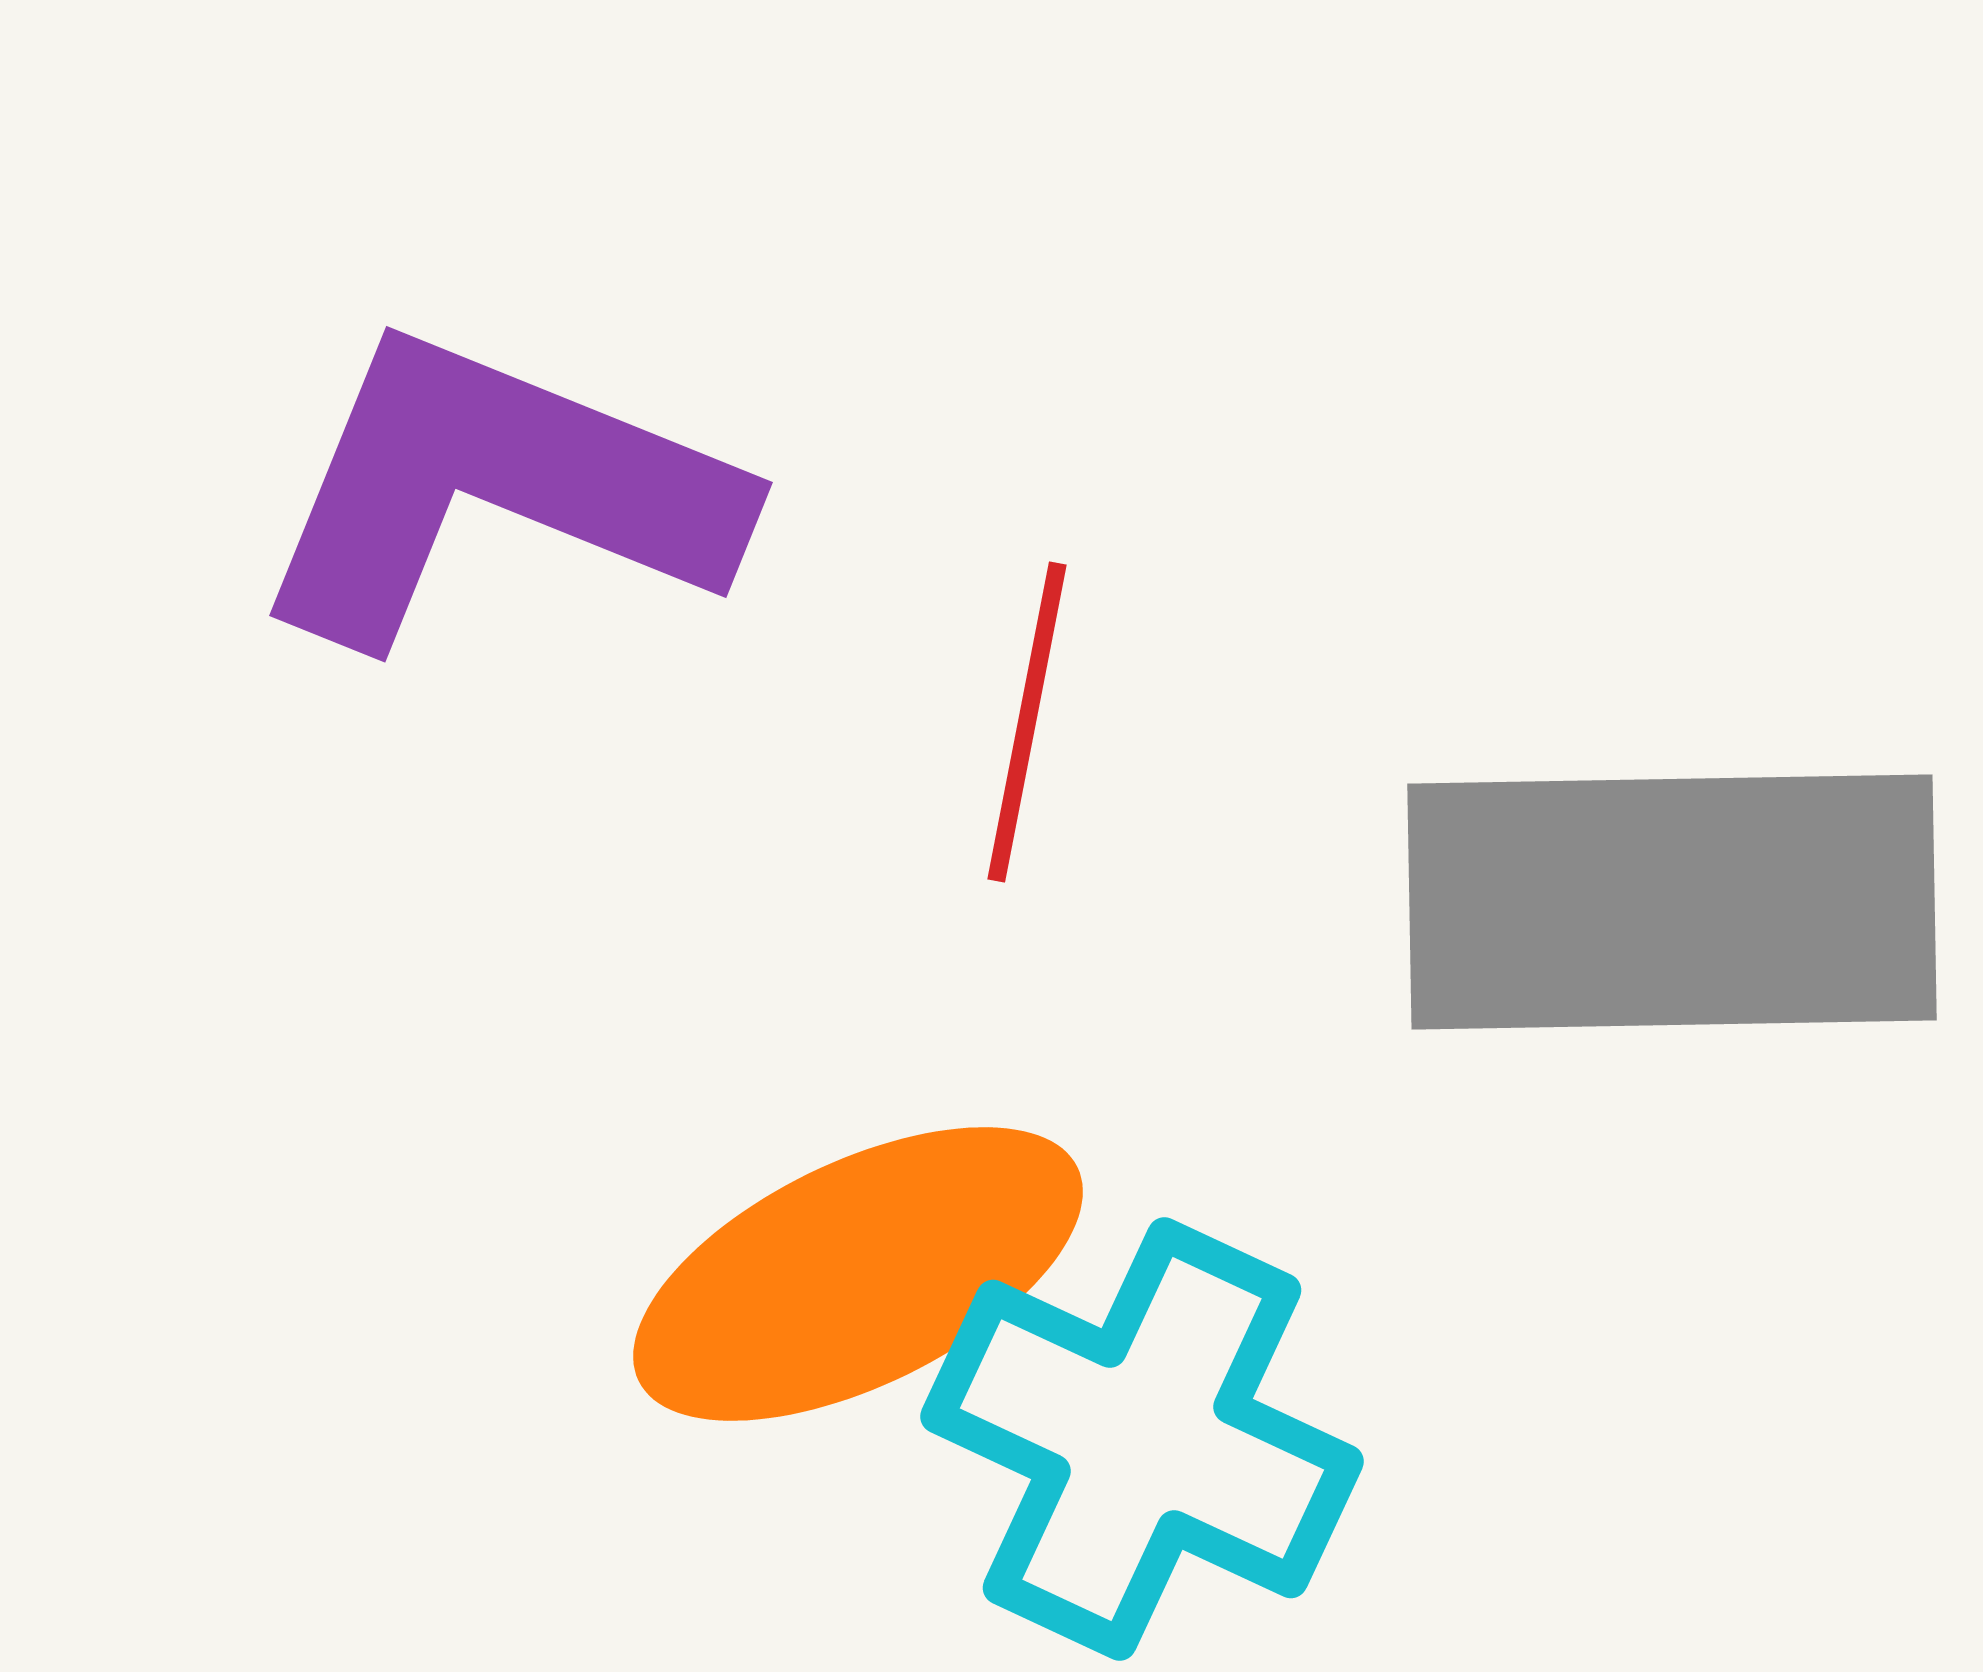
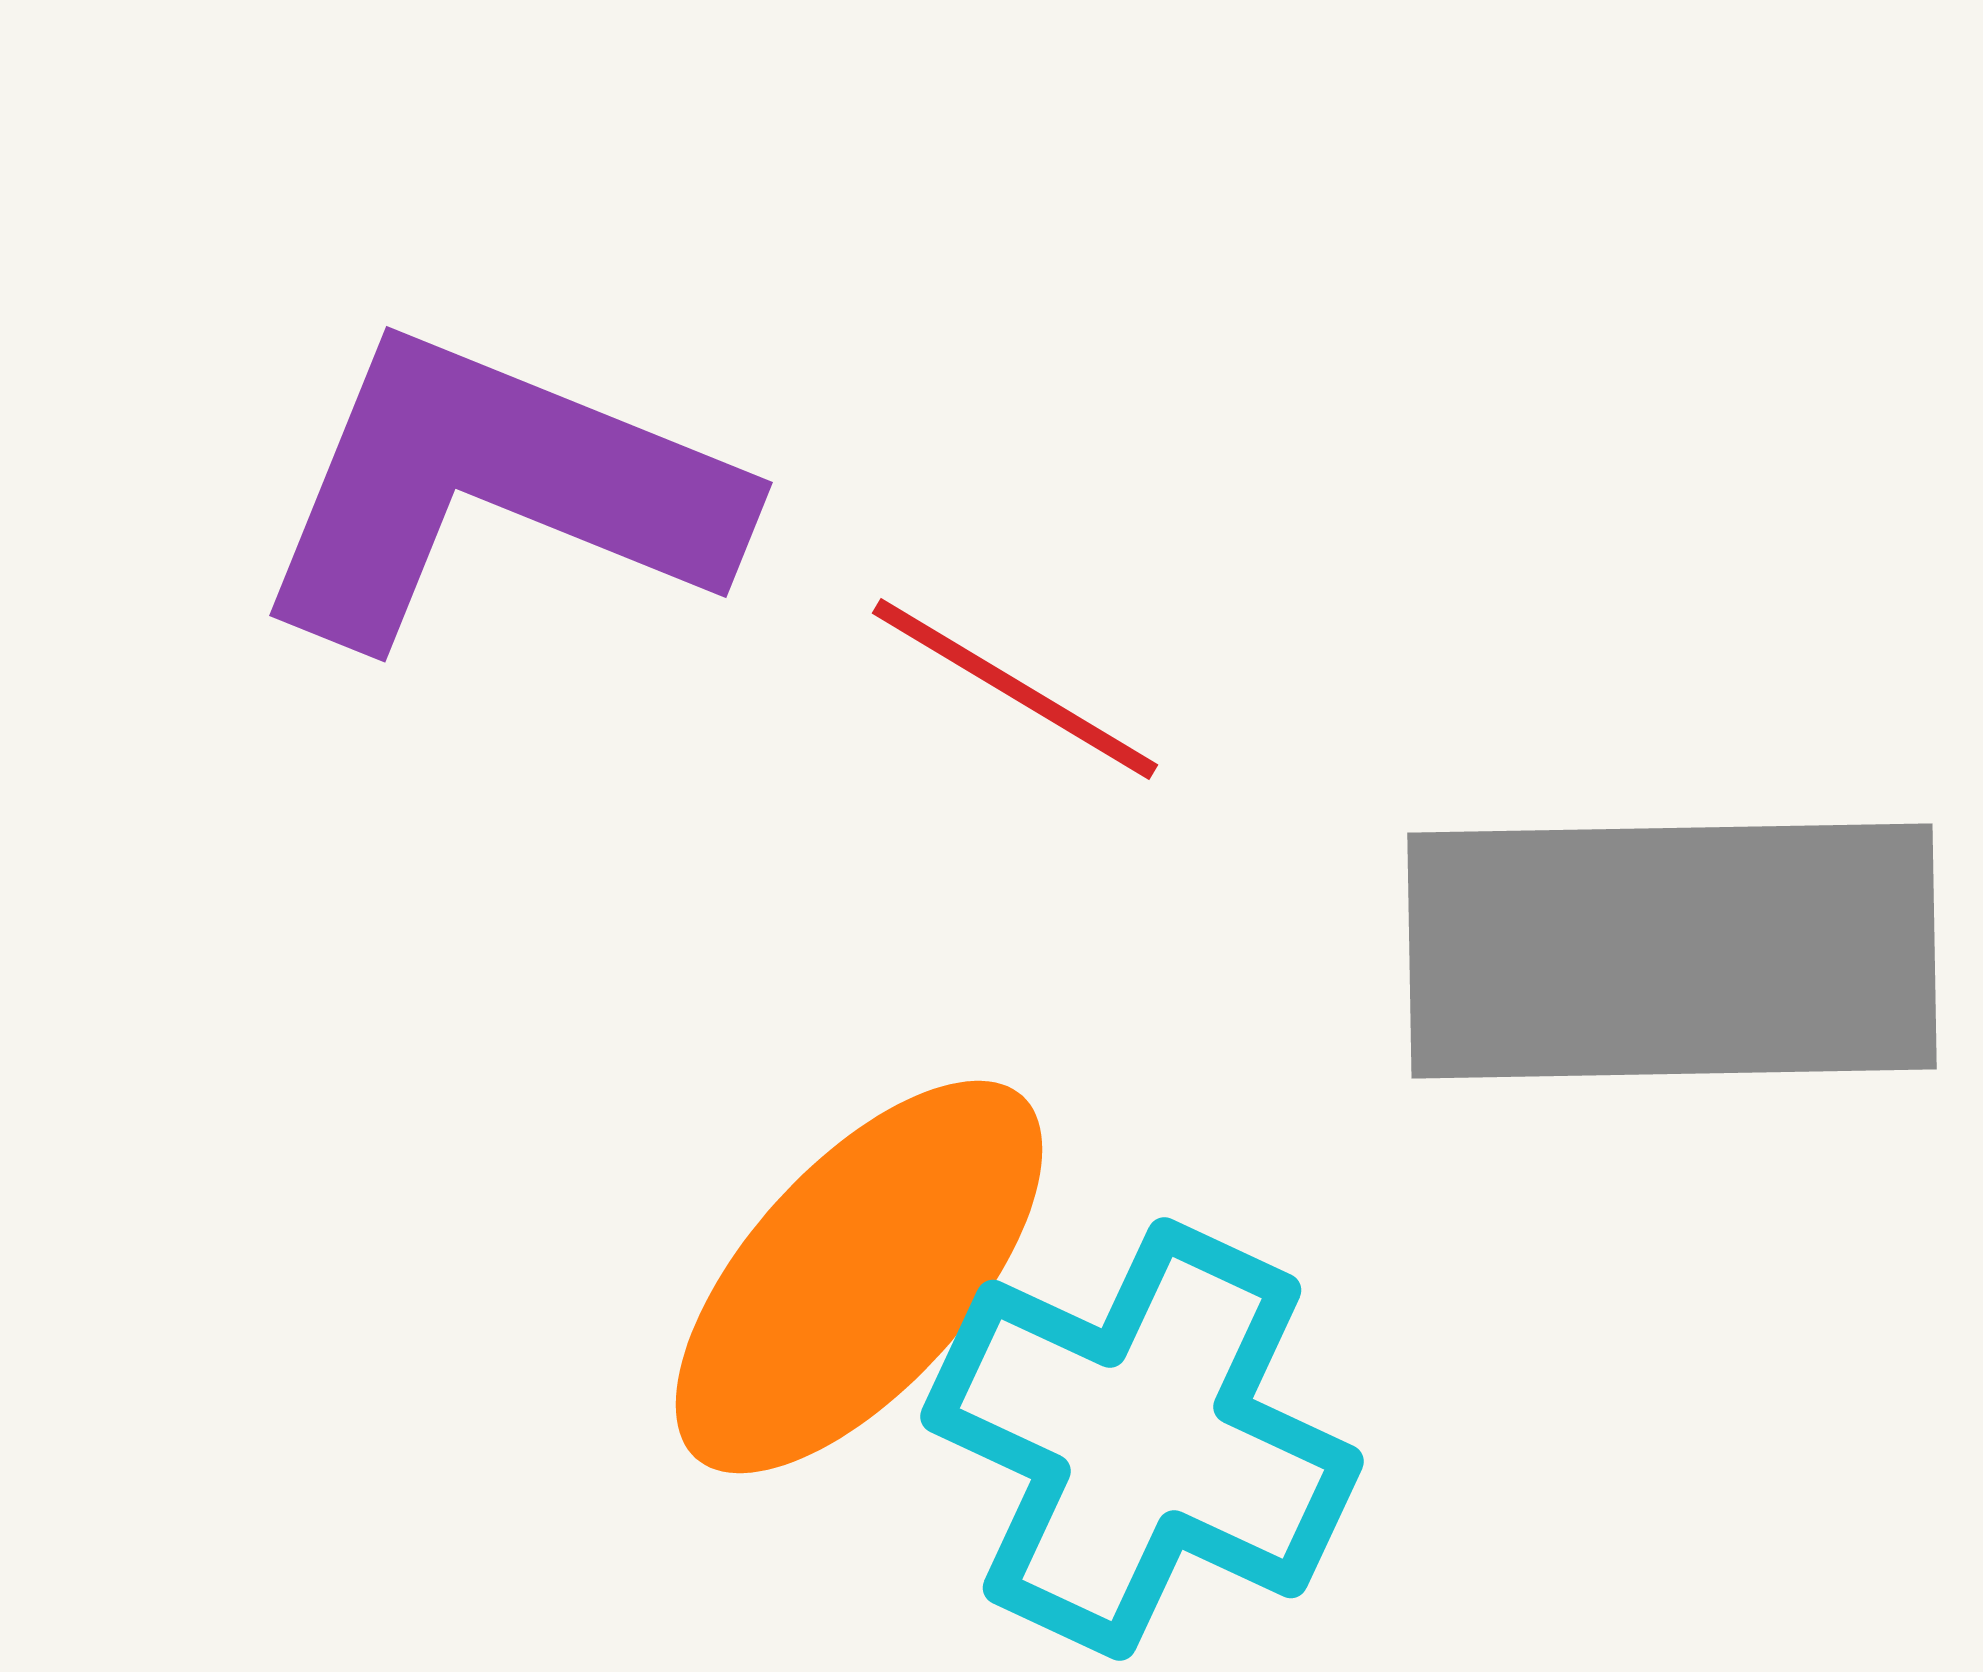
red line: moved 12 px left, 33 px up; rotated 70 degrees counterclockwise
gray rectangle: moved 49 px down
orange ellipse: moved 1 px right, 3 px down; rotated 22 degrees counterclockwise
